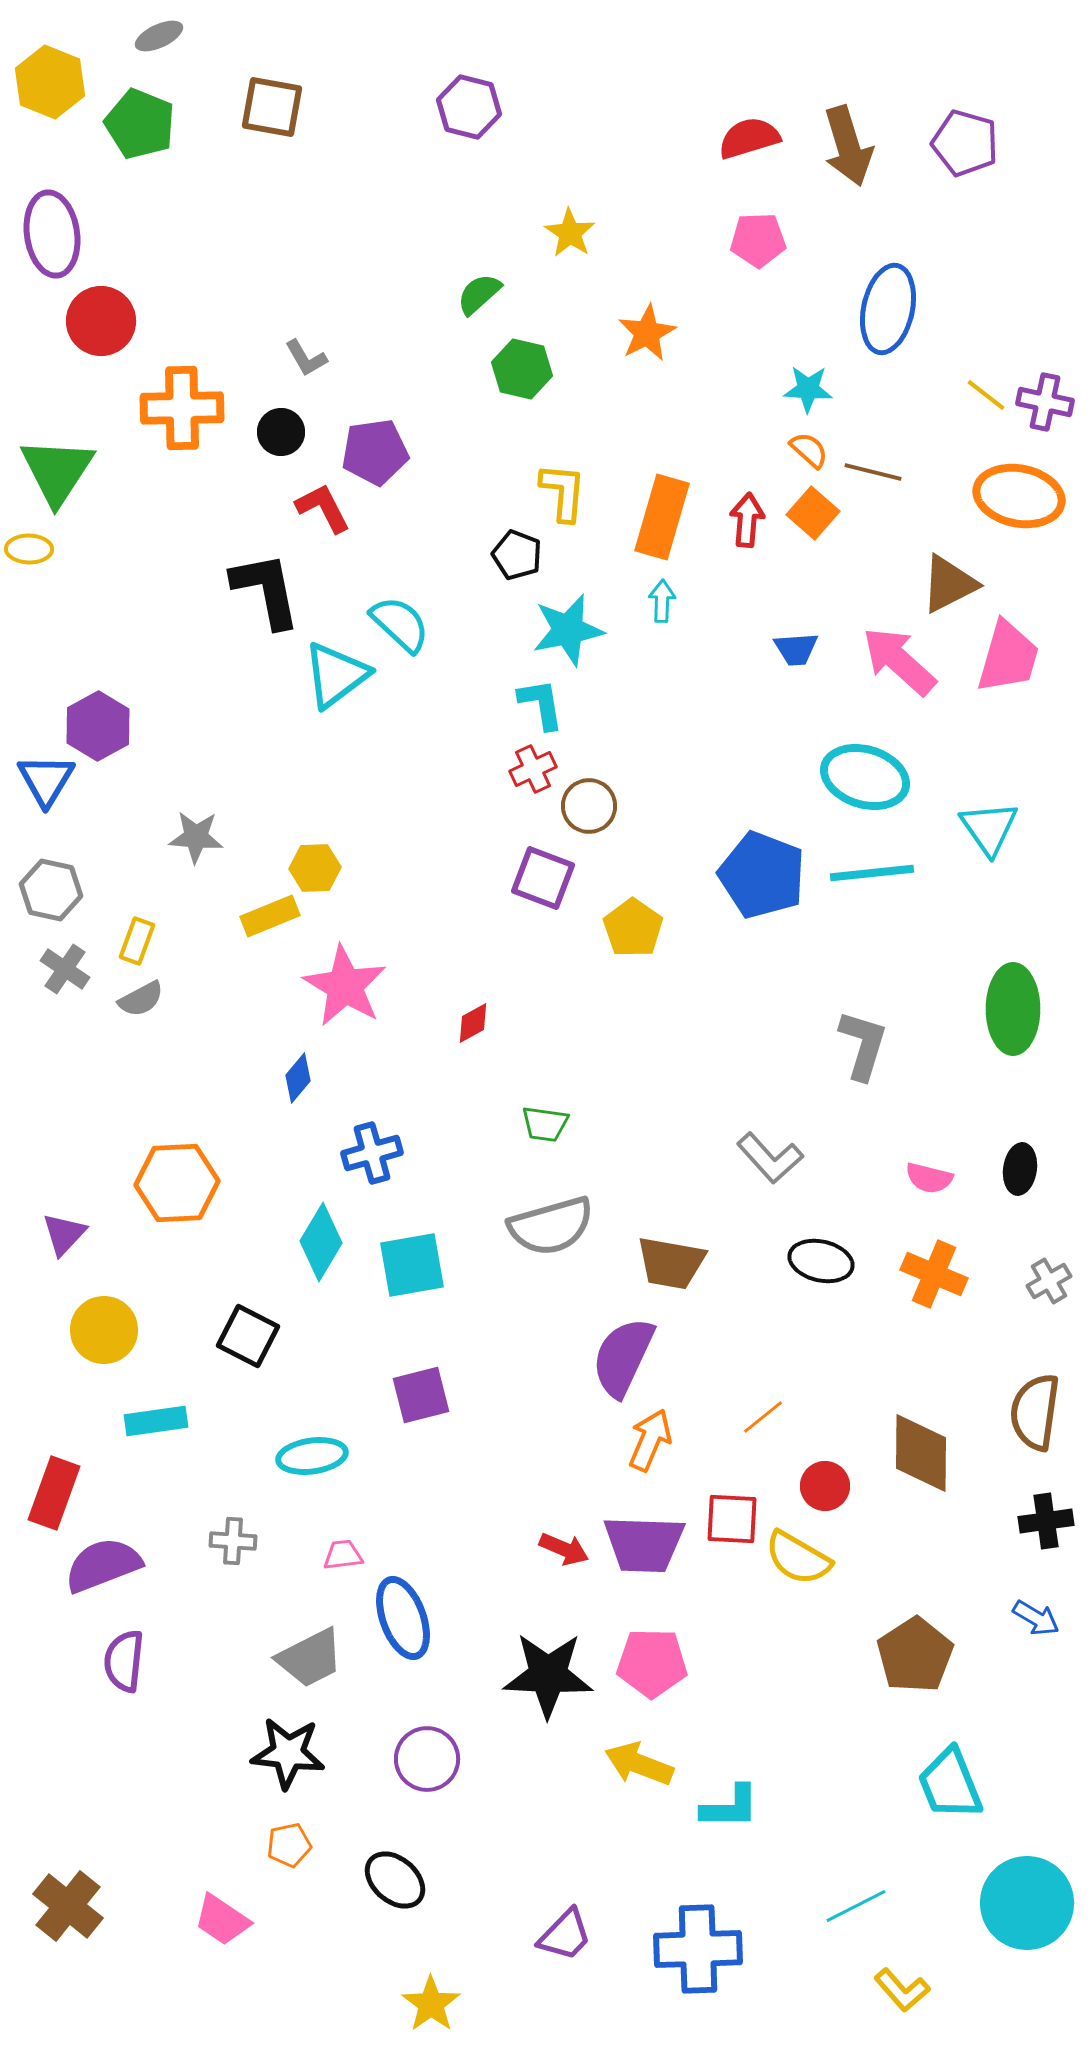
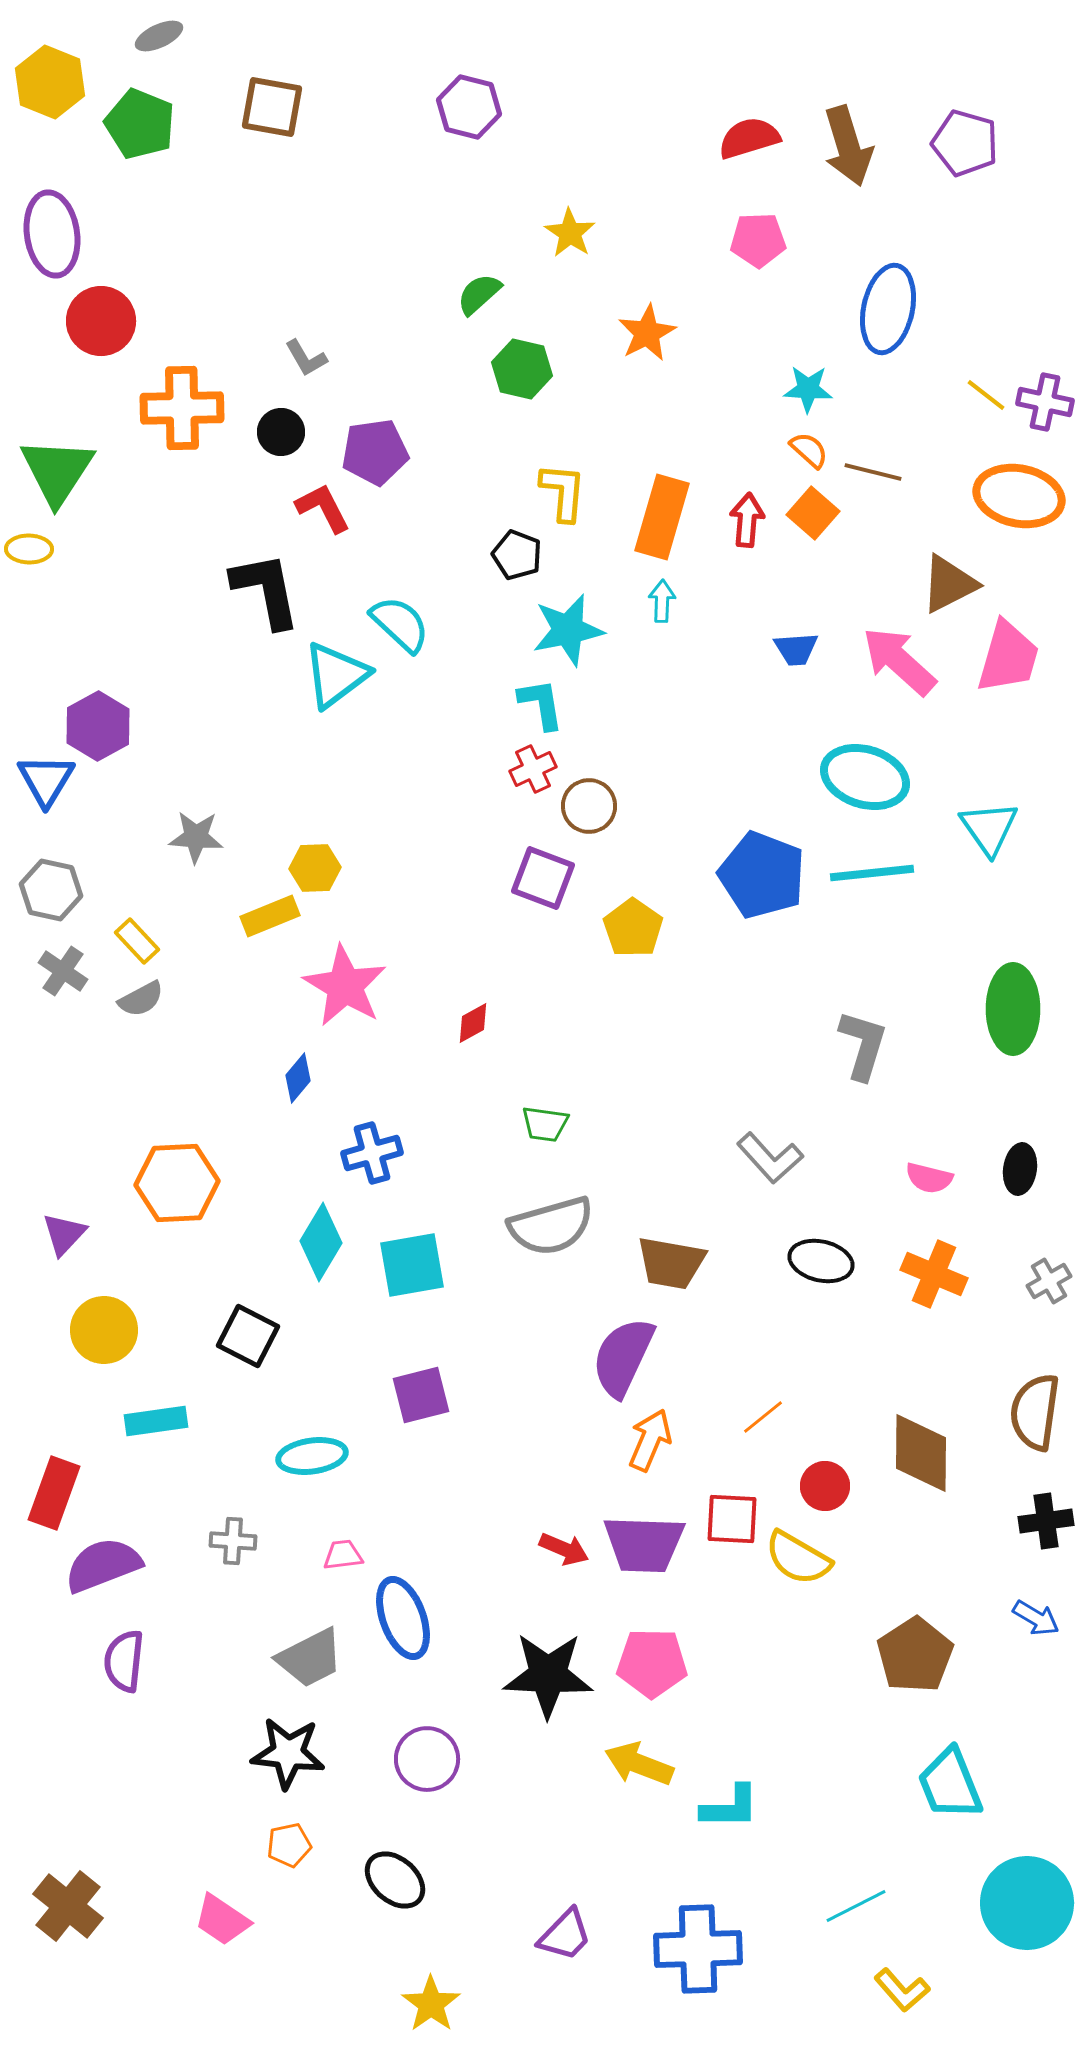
yellow rectangle at (137, 941): rotated 63 degrees counterclockwise
gray cross at (65, 969): moved 2 px left, 2 px down
